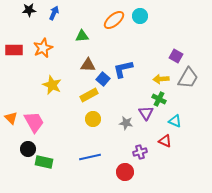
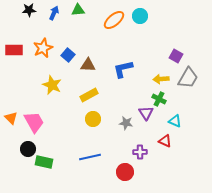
green triangle: moved 4 px left, 26 px up
blue square: moved 35 px left, 24 px up
purple cross: rotated 16 degrees clockwise
